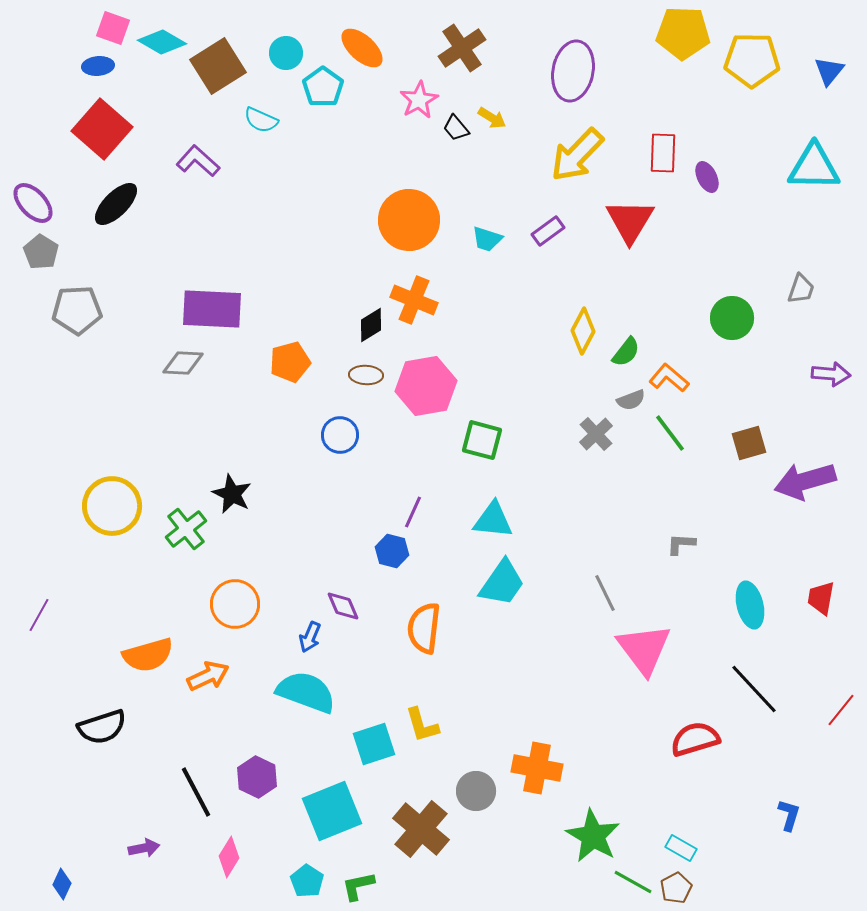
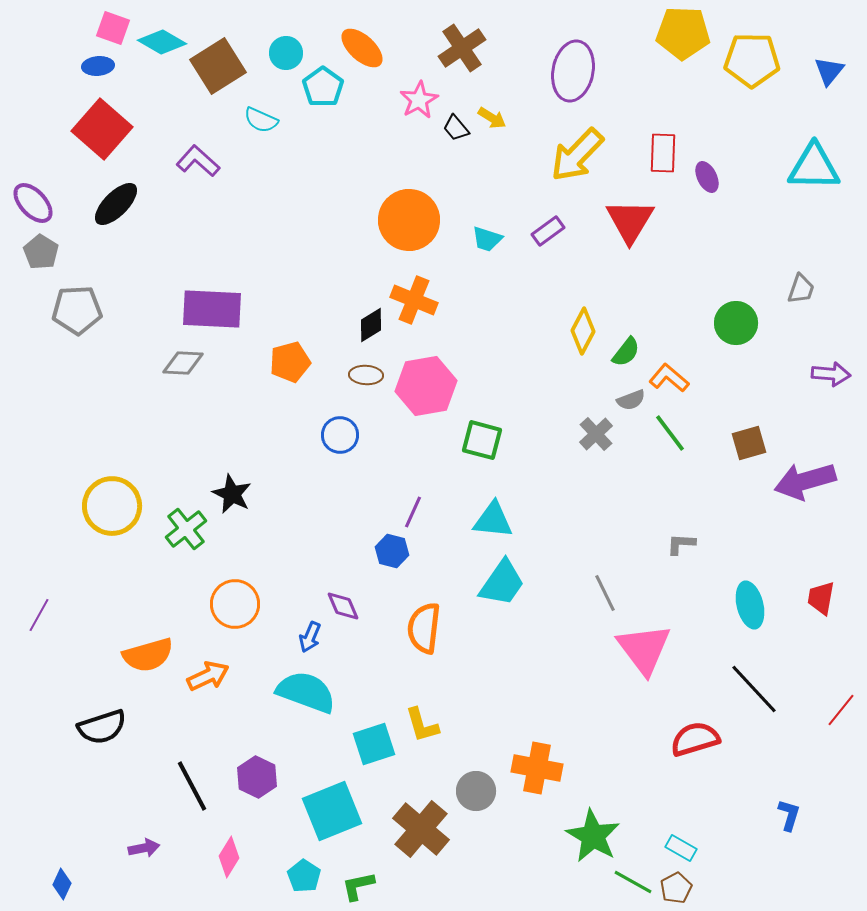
green circle at (732, 318): moved 4 px right, 5 px down
black line at (196, 792): moved 4 px left, 6 px up
cyan pentagon at (307, 881): moved 3 px left, 5 px up
